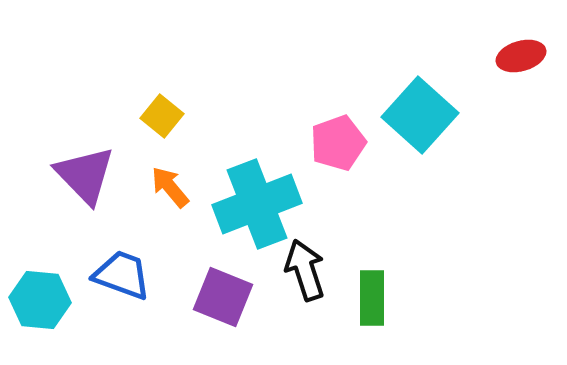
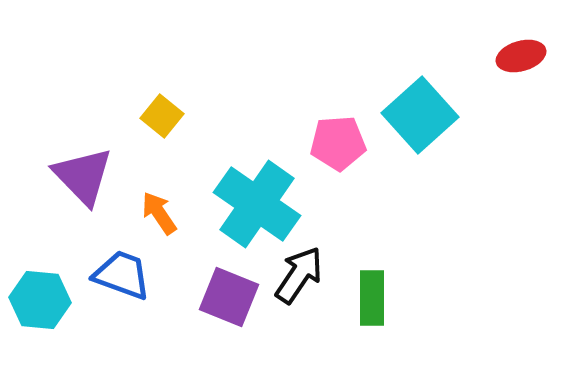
cyan square: rotated 6 degrees clockwise
pink pentagon: rotated 16 degrees clockwise
purple triangle: moved 2 px left, 1 px down
orange arrow: moved 11 px left, 26 px down; rotated 6 degrees clockwise
cyan cross: rotated 34 degrees counterclockwise
black arrow: moved 6 px left, 5 px down; rotated 52 degrees clockwise
purple square: moved 6 px right
